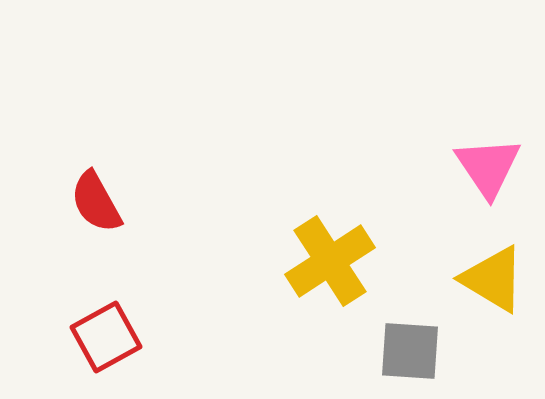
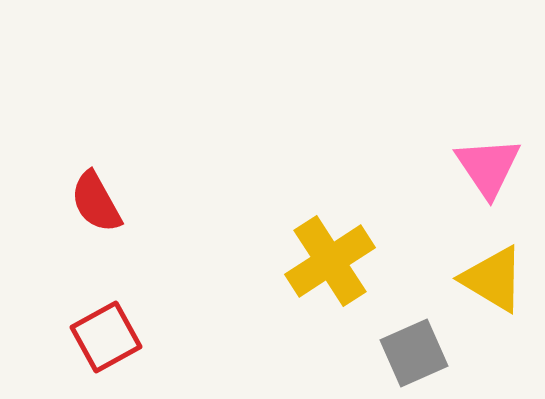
gray square: moved 4 px right, 2 px down; rotated 28 degrees counterclockwise
